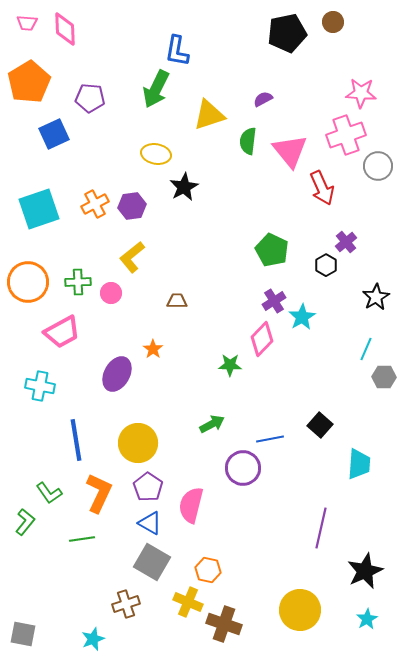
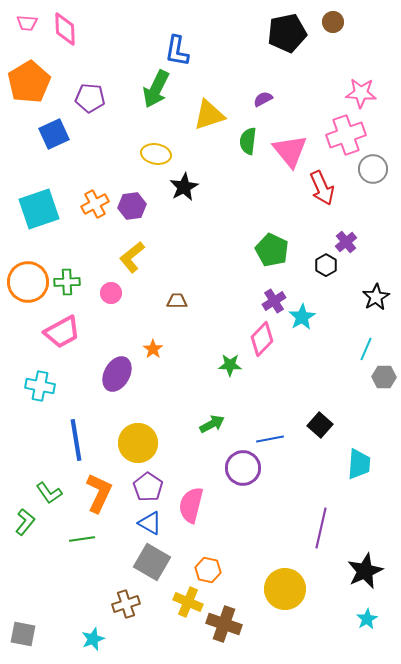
gray circle at (378, 166): moved 5 px left, 3 px down
green cross at (78, 282): moved 11 px left
yellow circle at (300, 610): moved 15 px left, 21 px up
